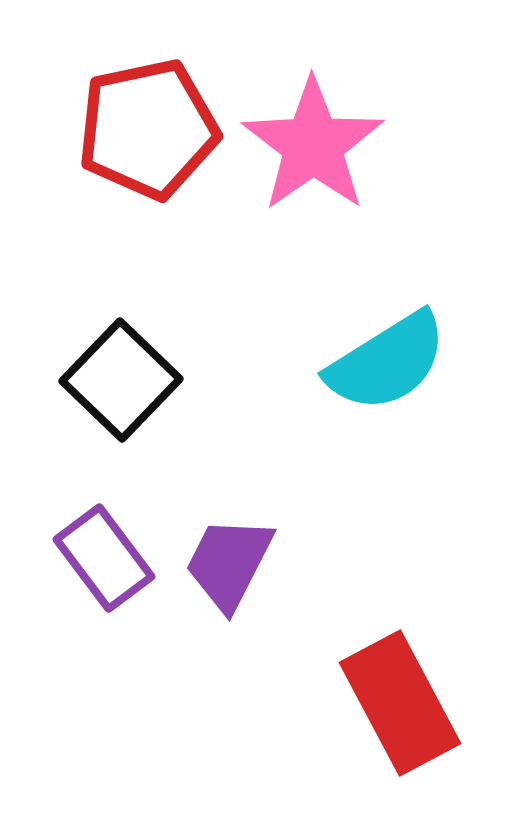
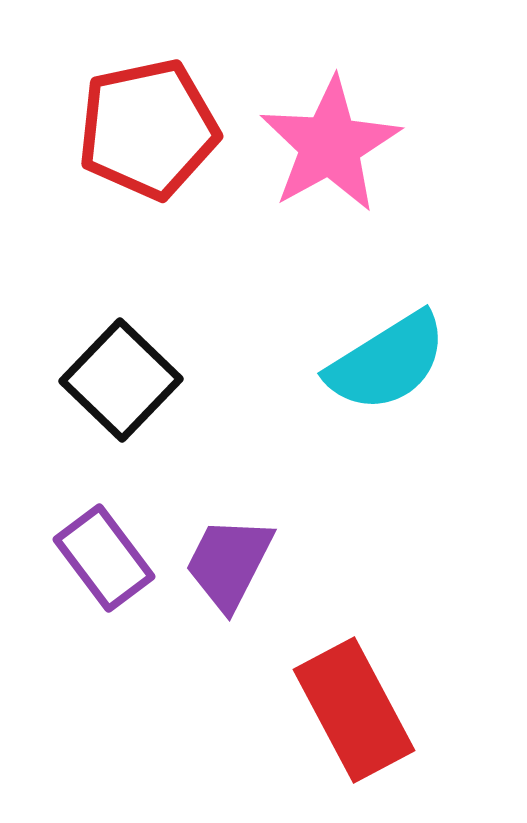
pink star: moved 17 px right; rotated 6 degrees clockwise
red rectangle: moved 46 px left, 7 px down
